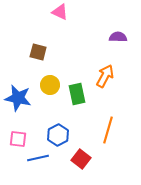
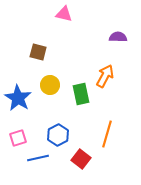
pink triangle: moved 4 px right, 2 px down; rotated 12 degrees counterclockwise
green rectangle: moved 4 px right
blue star: rotated 20 degrees clockwise
orange line: moved 1 px left, 4 px down
pink square: moved 1 px up; rotated 24 degrees counterclockwise
